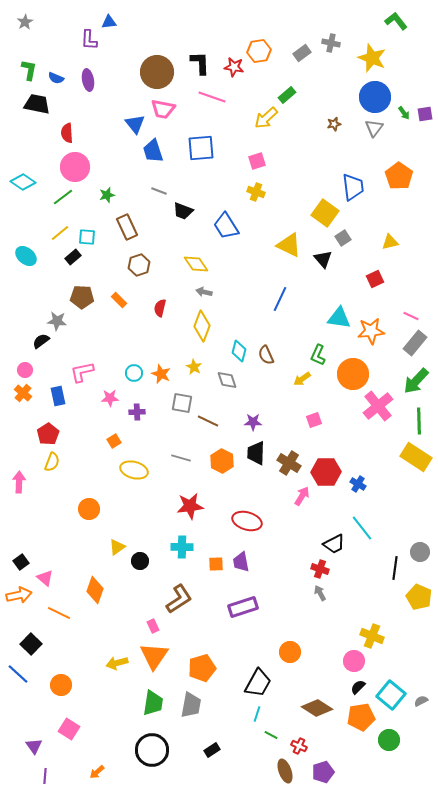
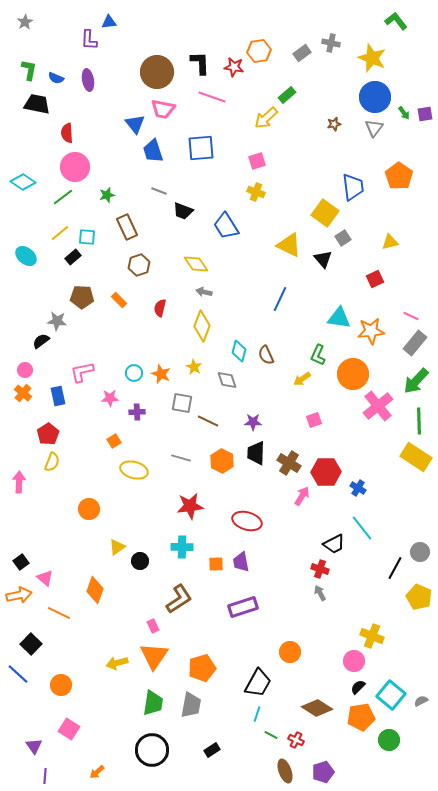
blue cross at (358, 484): moved 4 px down
black line at (395, 568): rotated 20 degrees clockwise
red cross at (299, 746): moved 3 px left, 6 px up
